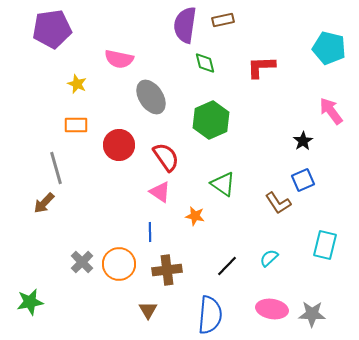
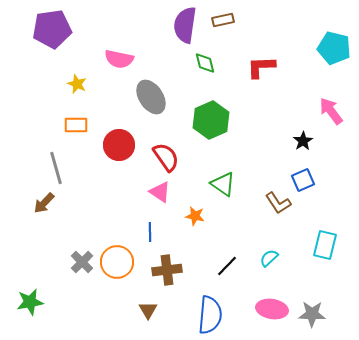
cyan pentagon: moved 5 px right
orange circle: moved 2 px left, 2 px up
